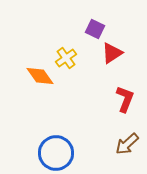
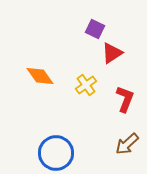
yellow cross: moved 20 px right, 27 px down
